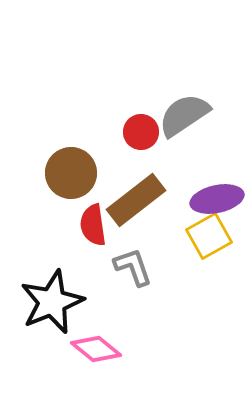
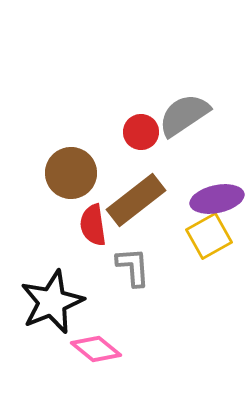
gray L-shape: rotated 15 degrees clockwise
